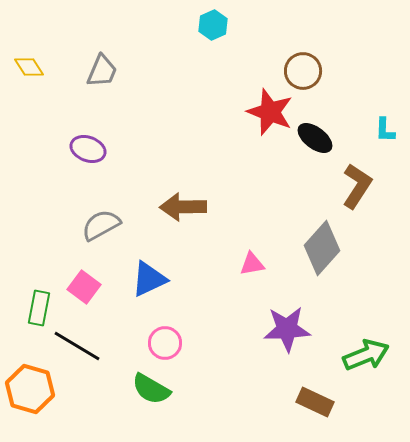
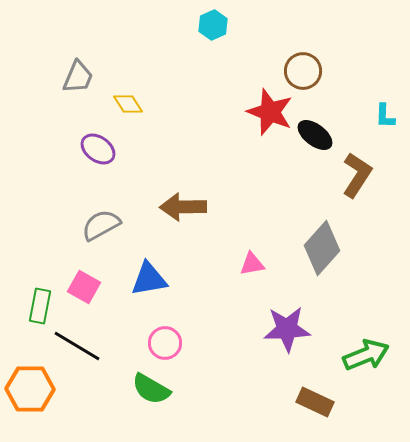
yellow diamond: moved 99 px right, 37 px down
gray trapezoid: moved 24 px left, 6 px down
cyan L-shape: moved 14 px up
black ellipse: moved 3 px up
purple ellipse: moved 10 px right; rotated 16 degrees clockwise
brown L-shape: moved 11 px up
blue triangle: rotated 15 degrees clockwise
pink square: rotated 8 degrees counterclockwise
green rectangle: moved 1 px right, 2 px up
orange hexagon: rotated 15 degrees counterclockwise
